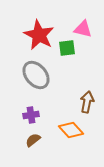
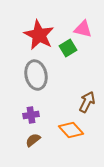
green square: moved 1 px right; rotated 24 degrees counterclockwise
gray ellipse: rotated 28 degrees clockwise
brown arrow: rotated 15 degrees clockwise
